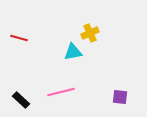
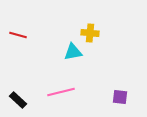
yellow cross: rotated 30 degrees clockwise
red line: moved 1 px left, 3 px up
black rectangle: moved 3 px left
